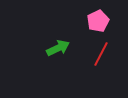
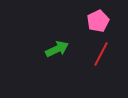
green arrow: moved 1 px left, 1 px down
